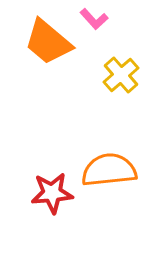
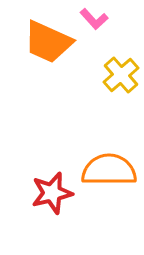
orange trapezoid: rotated 16 degrees counterclockwise
orange semicircle: rotated 6 degrees clockwise
red star: rotated 9 degrees counterclockwise
